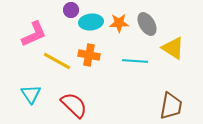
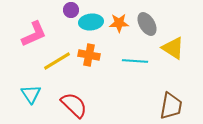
yellow line: rotated 60 degrees counterclockwise
